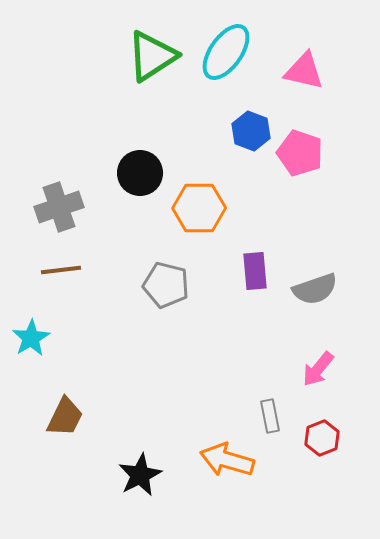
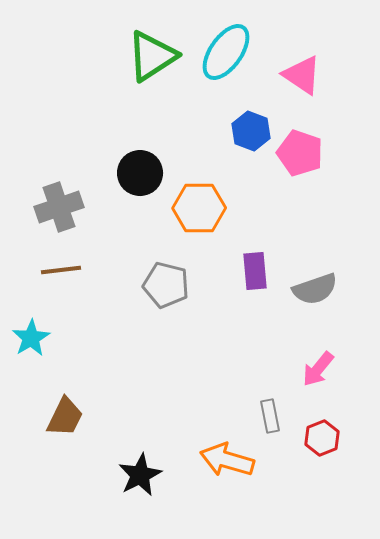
pink triangle: moved 2 px left, 4 px down; rotated 21 degrees clockwise
